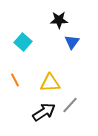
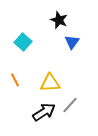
black star: rotated 24 degrees clockwise
